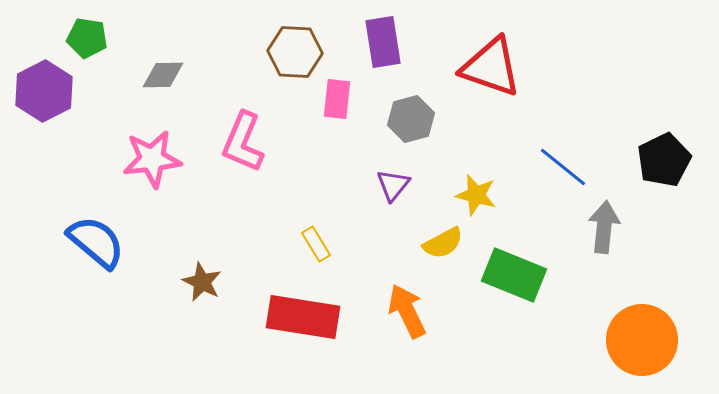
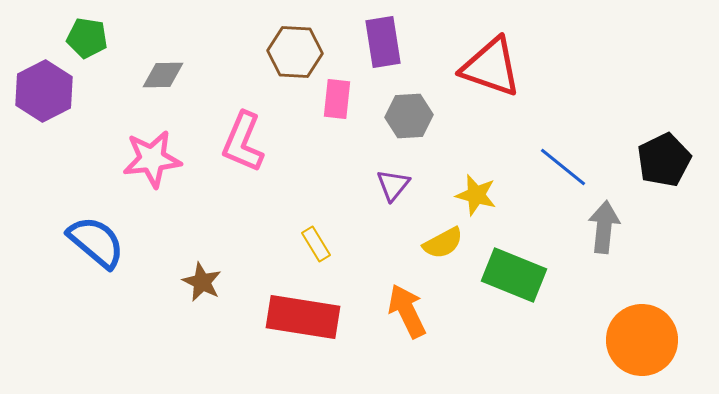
gray hexagon: moved 2 px left, 3 px up; rotated 12 degrees clockwise
